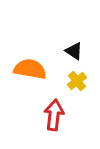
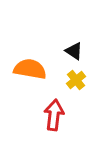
yellow cross: moved 1 px left, 1 px up
